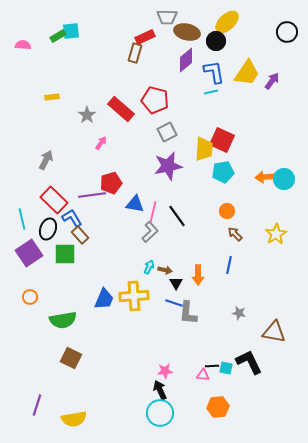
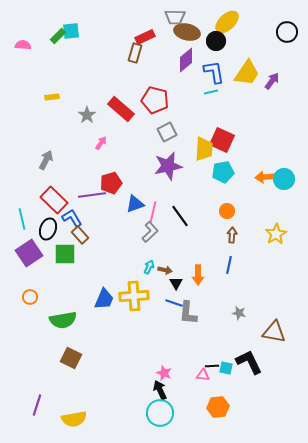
gray trapezoid at (167, 17): moved 8 px right
green rectangle at (58, 36): rotated 14 degrees counterclockwise
blue triangle at (135, 204): rotated 30 degrees counterclockwise
black line at (177, 216): moved 3 px right
brown arrow at (235, 234): moved 3 px left, 1 px down; rotated 49 degrees clockwise
pink star at (165, 371): moved 1 px left, 2 px down; rotated 28 degrees clockwise
